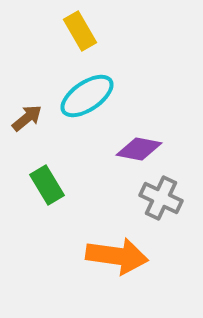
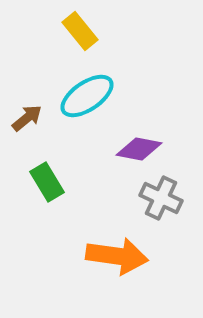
yellow rectangle: rotated 9 degrees counterclockwise
green rectangle: moved 3 px up
